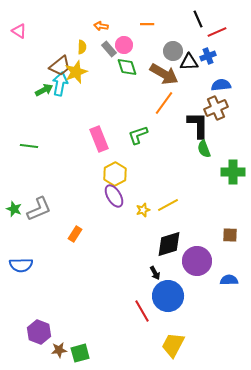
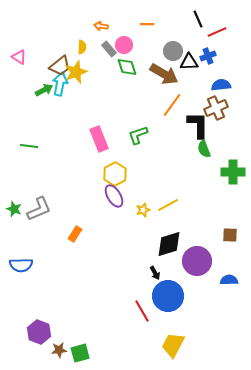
pink triangle at (19, 31): moved 26 px down
orange line at (164, 103): moved 8 px right, 2 px down
